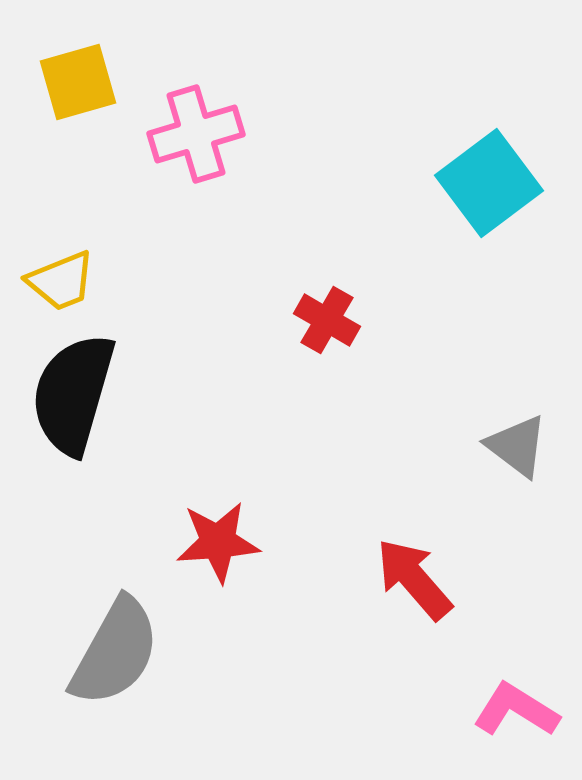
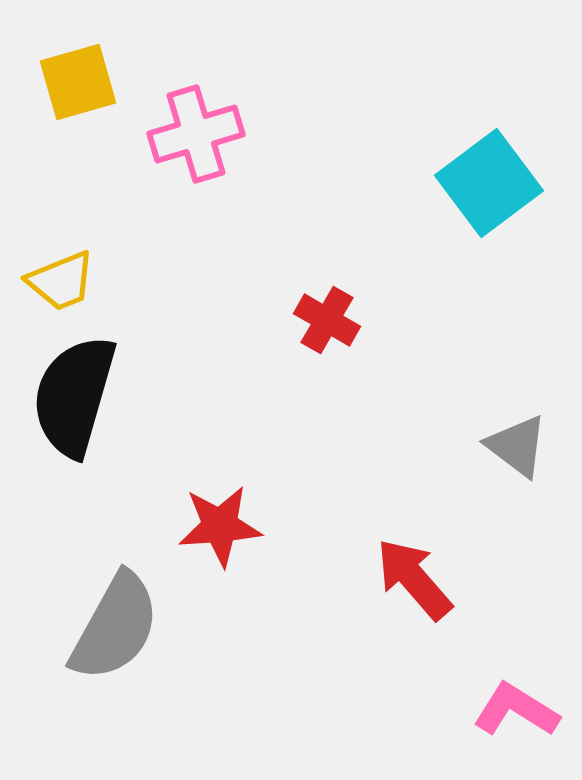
black semicircle: moved 1 px right, 2 px down
red star: moved 2 px right, 16 px up
gray semicircle: moved 25 px up
